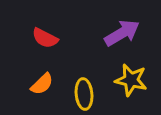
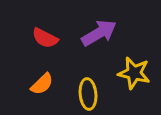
purple arrow: moved 23 px left
yellow star: moved 3 px right, 7 px up
yellow ellipse: moved 4 px right
